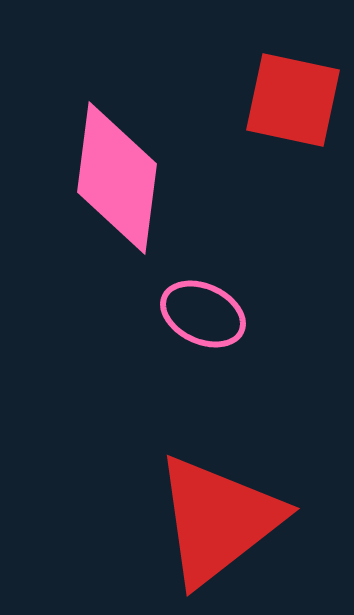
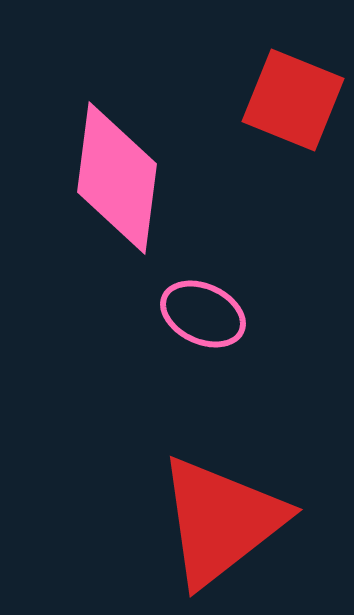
red square: rotated 10 degrees clockwise
red triangle: moved 3 px right, 1 px down
